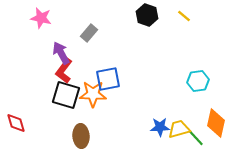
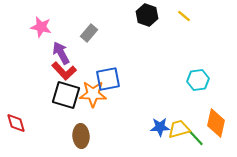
pink star: moved 9 px down
red L-shape: rotated 80 degrees counterclockwise
cyan hexagon: moved 1 px up
